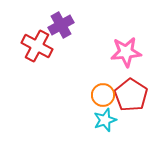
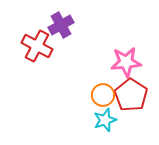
pink star: moved 10 px down
